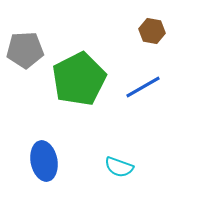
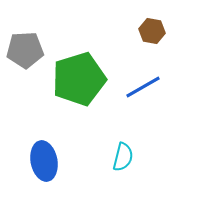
green pentagon: rotated 10 degrees clockwise
cyan semicircle: moved 4 px right, 10 px up; rotated 96 degrees counterclockwise
